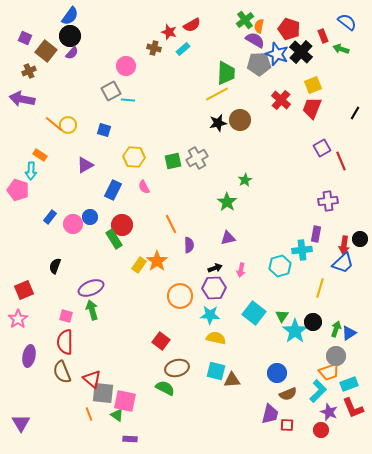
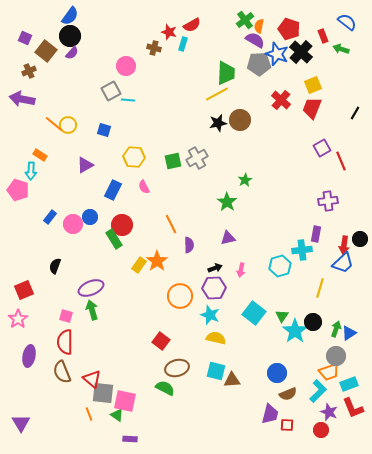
cyan rectangle at (183, 49): moved 5 px up; rotated 32 degrees counterclockwise
cyan star at (210, 315): rotated 18 degrees clockwise
